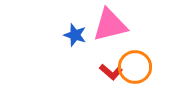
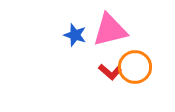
pink triangle: moved 5 px down
red L-shape: moved 1 px left
